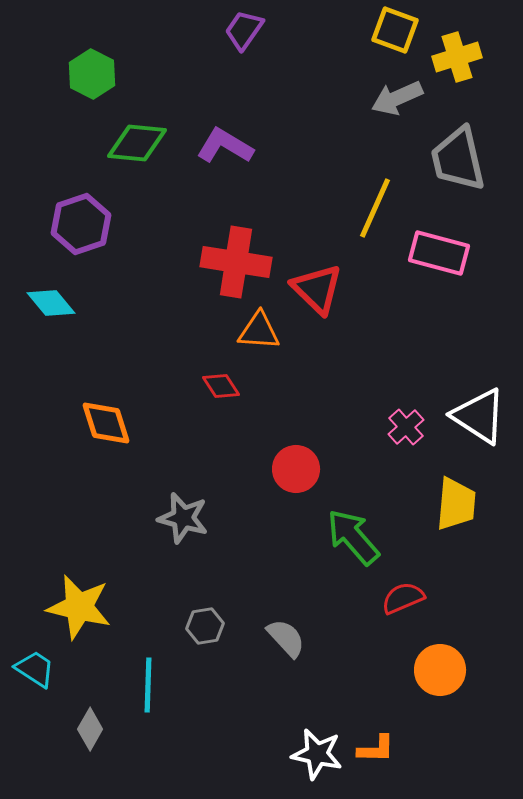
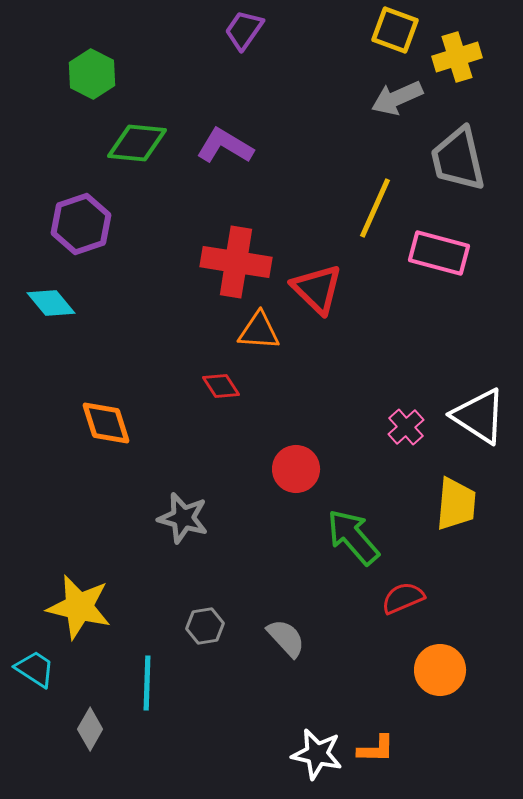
cyan line: moved 1 px left, 2 px up
